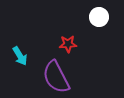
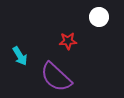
red star: moved 3 px up
purple semicircle: rotated 20 degrees counterclockwise
